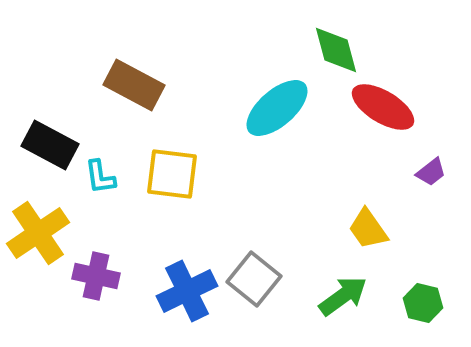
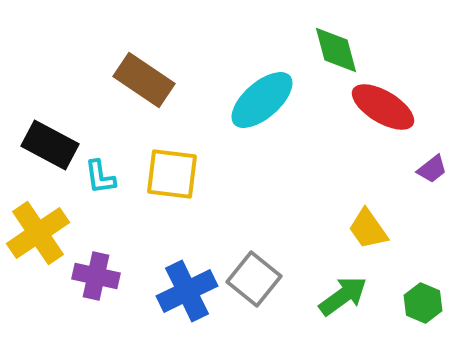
brown rectangle: moved 10 px right, 5 px up; rotated 6 degrees clockwise
cyan ellipse: moved 15 px left, 8 px up
purple trapezoid: moved 1 px right, 3 px up
green hexagon: rotated 9 degrees clockwise
